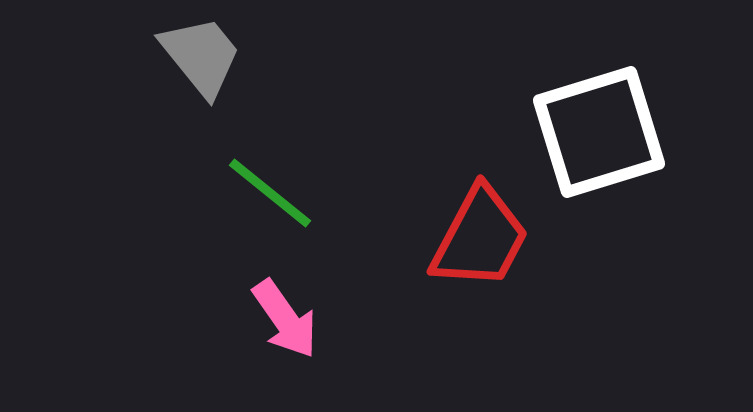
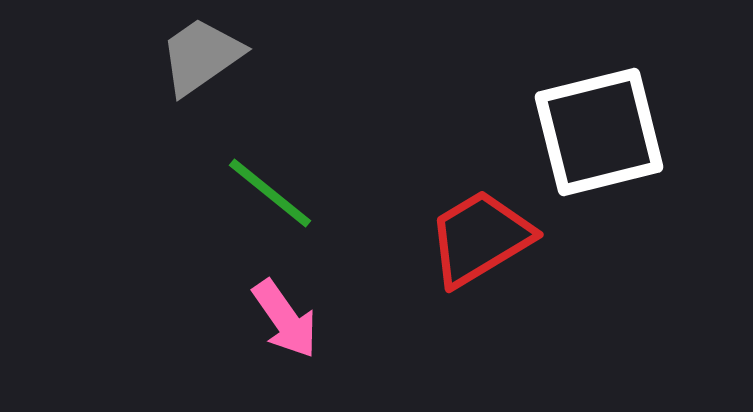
gray trapezoid: rotated 86 degrees counterclockwise
white square: rotated 3 degrees clockwise
red trapezoid: rotated 149 degrees counterclockwise
